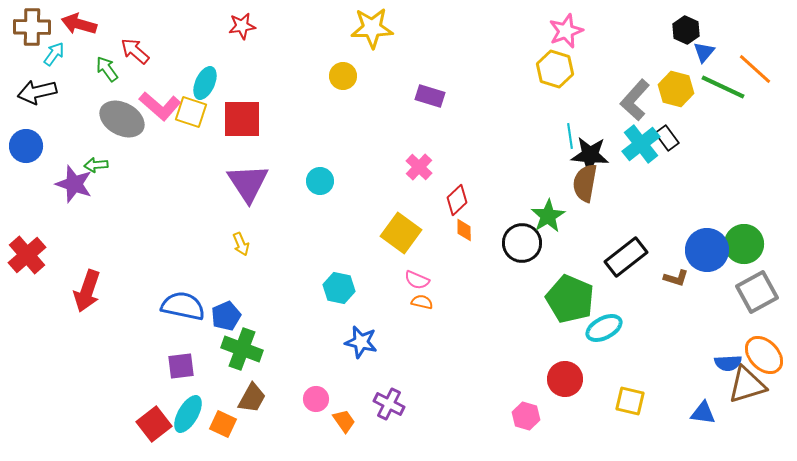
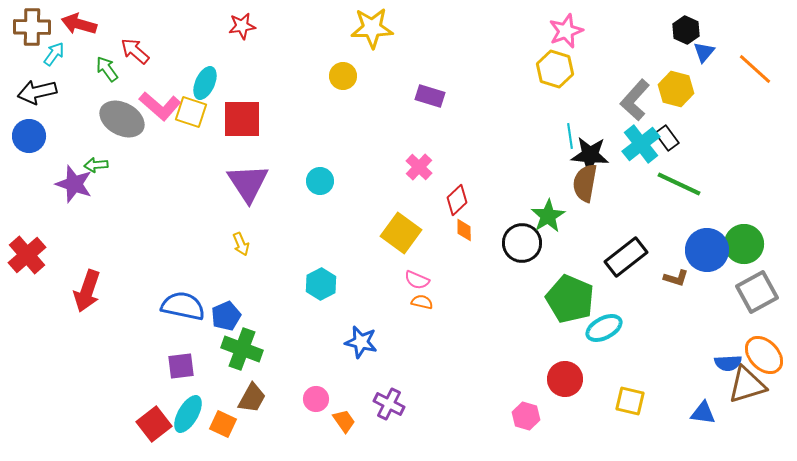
green line at (723, 87): moved 44 px left, 97 px down
blue circle at (26, 146): moved 3 px right, 10 px up
cyan hexagon at (339, 288): moved 18 px left, 4 px up; rotated 20 degrees clockwise
